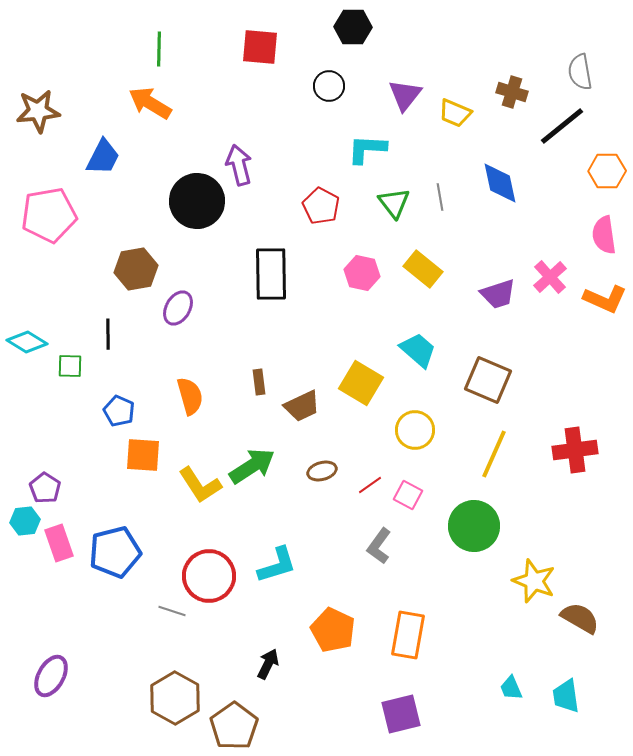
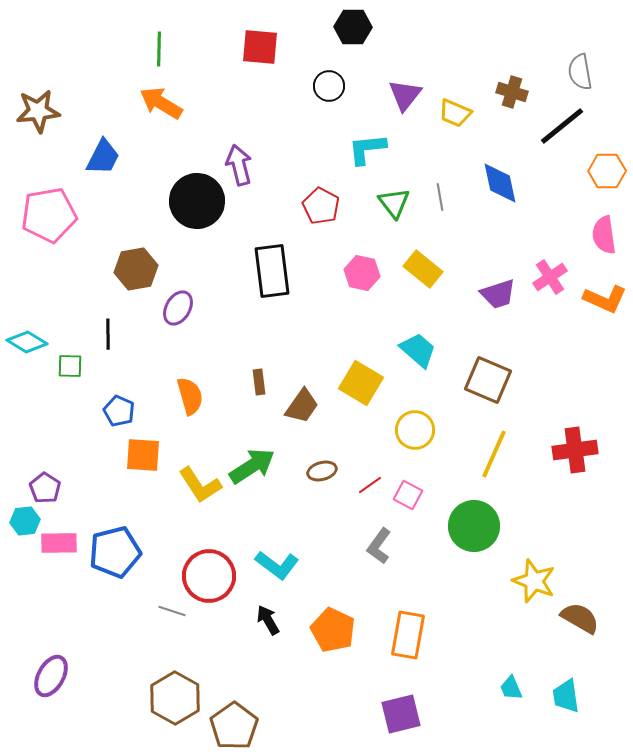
orange arrow at (150, 103): moved 11 px right
cyan L-shape at (367, 149): rotated 9 degrees counterclockwise
black rectangle at (271, 274): moved 1 px right, 3 px up; rotated 6 degrees counterclockwise
pink cross at (550, 277): rotated 8 degrees clockwise
brown trapezoid at (302, 406): rotated 30 degrees counterclockwise
pink rectangle at (59, 543): rotated 72 degrees counterclockwise
cyan L-shape at (277, 565): rotated 54 degrees clockwise
black arrow at (268, 664): moved 44 px up; rotated 56 degrees counterclockwise
